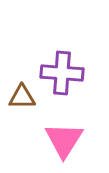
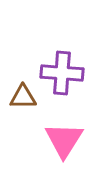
brown triangle: moved 1 px right
